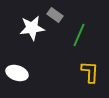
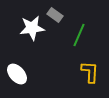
white ellipse: moved 1 px down; rotated 30 degrees clockwise
